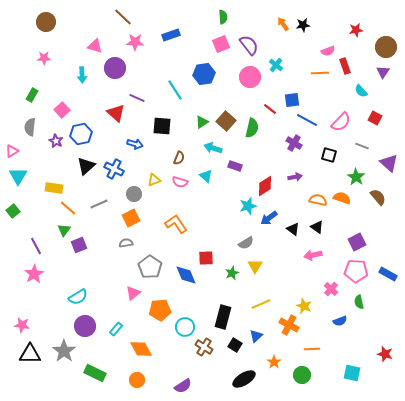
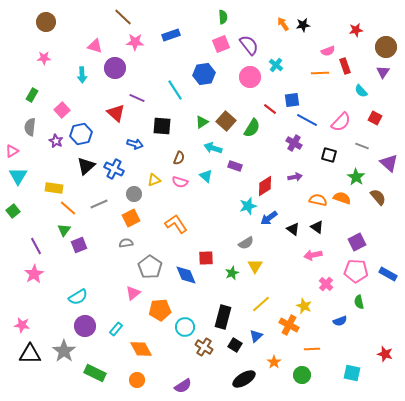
green semicircle at (252, 128): rotated 18 degrees clockwise
pink cross at (331, 289): moved 5 px left, 5 px up
yellow line at (261, 304): rotated 18 degrees counterclockwise
